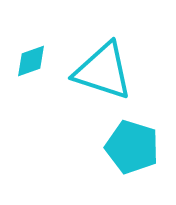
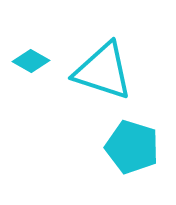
cyan diamond: rotated 48 degrees clockwise
